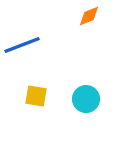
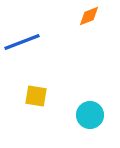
blue line: moved 3 px up
cyan circle: moved 4 px right, 16 px down
